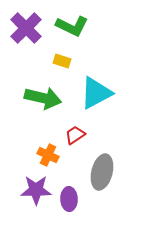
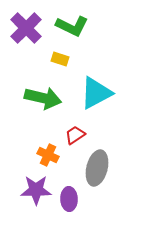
yellow rectangle: moved 2 px left, 2 px up
gray ellipse: moved 5 px left, 4 px up
